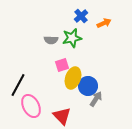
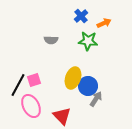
green star: moved 16 px right, 3 px down; rotated 18 degrees clockwise
pink square: moved 28 px left, 15 px down
